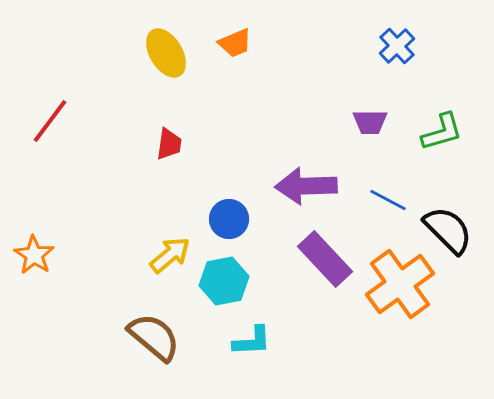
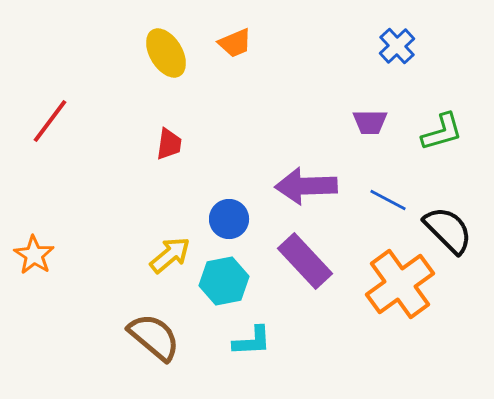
purple rectangle: moved 20 px left, 2 px down
